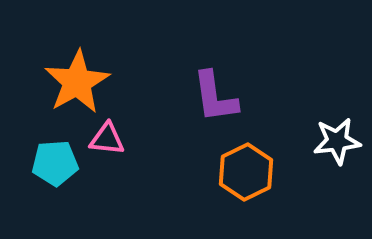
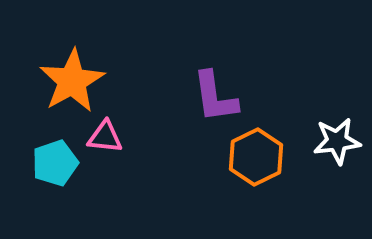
orange star: moved 5 px left, 1 px up
pink triangle: moved 2 px left, 2 px up
cyan pentagon: rotated 15 degrees counterclockwise
orange hexagon: moved 10 px right, 15 px up
